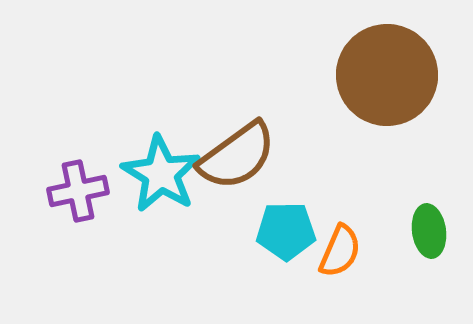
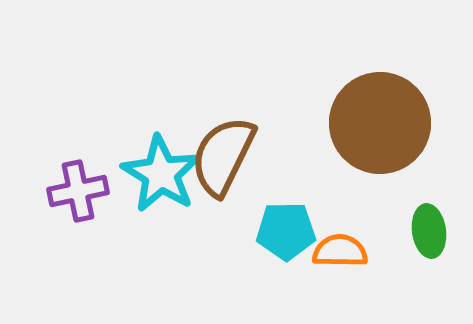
brown circle: moved 7 px left, 48 px down
brown semicircle: moved 14 px left; rotated 152 degrees clockwise
orange semicircle: rotated 112 degrees counterclockwise
